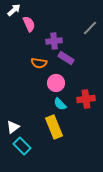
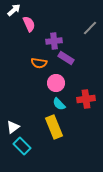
cyan semicircle: moved 1 px left
